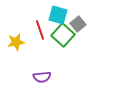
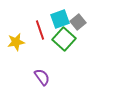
cyan square: moved 2 px right, 4 px down; rotated 36 degrees counterclockwise
gray square: moved 2 px up
green square: moved 1 px right, 4 px down
purple semicircle: rotated 120 degrees counterclockwise
